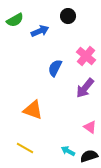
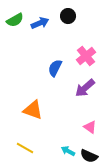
blue arrow: moved 8 px up
pink cross: rotated 12 degrees clockwise
purple arrow: rotated 10 degrees clockwise
black semicircle: rotated 138 degrees counterclockwise
